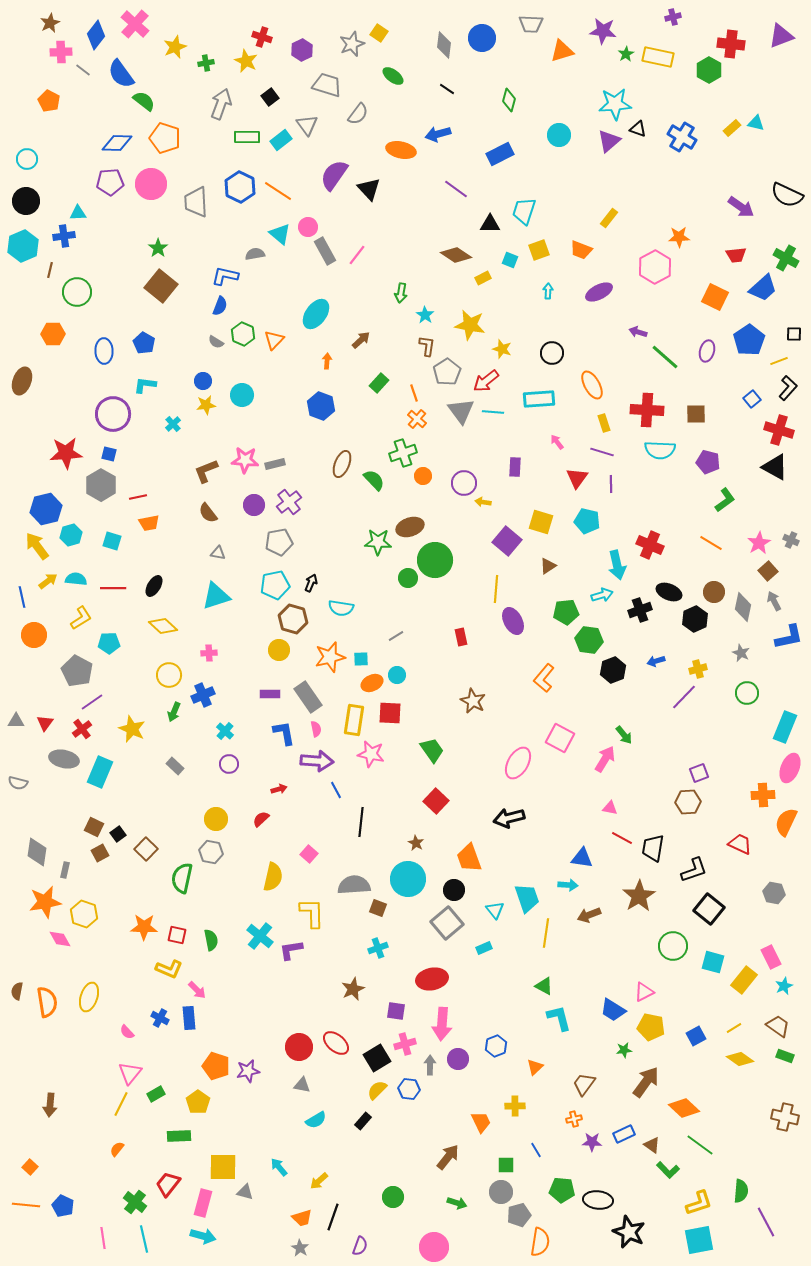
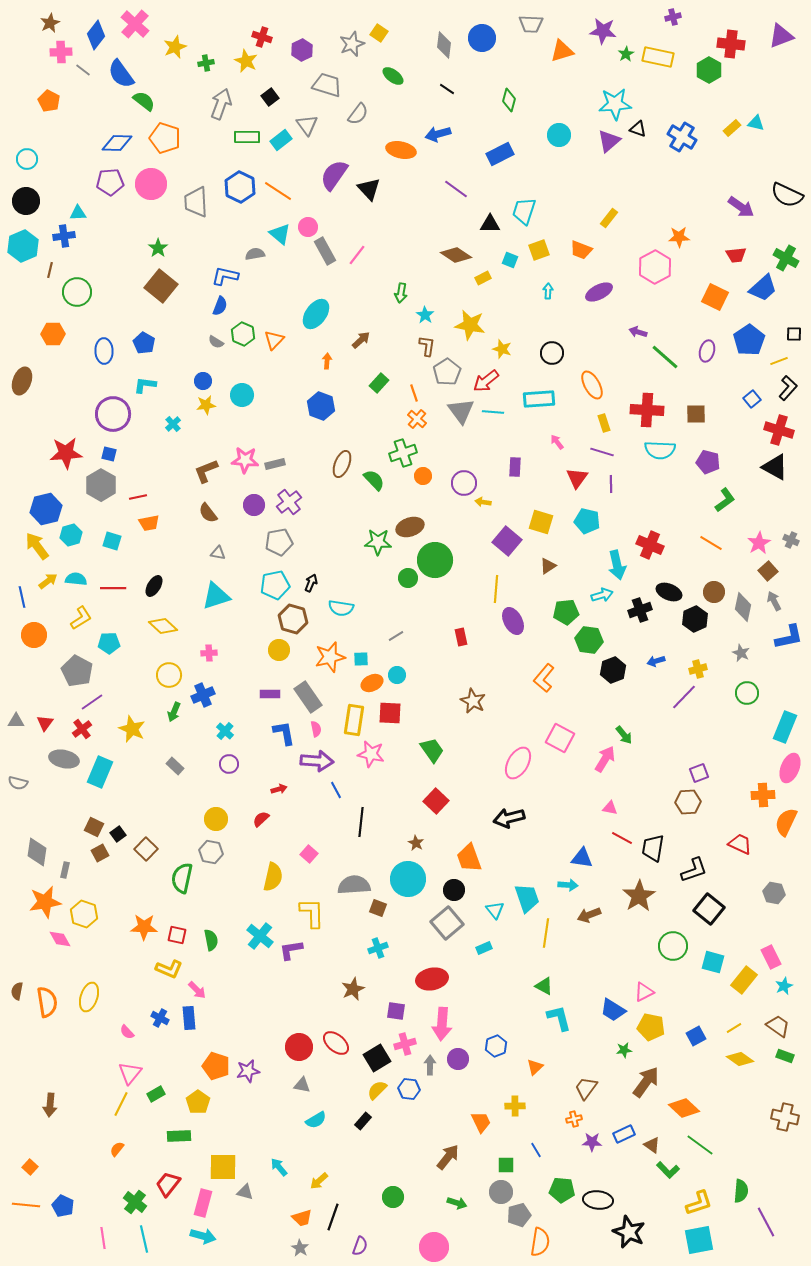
brown trapezoid at (584, 1084): moved 2 px right, 4 px down
